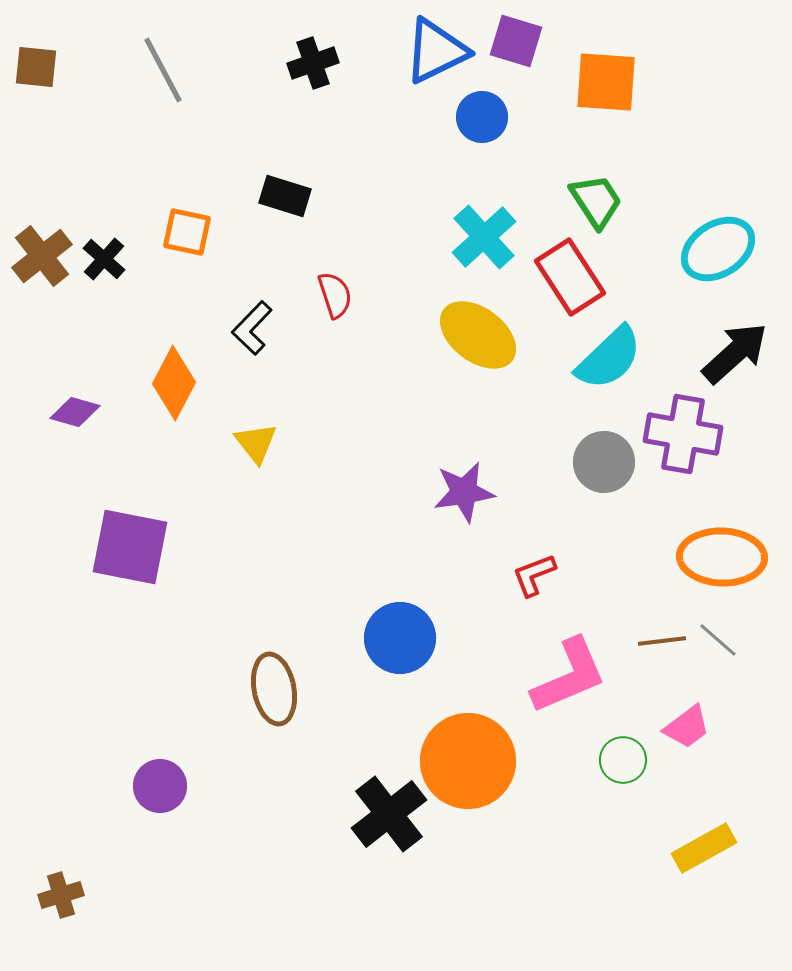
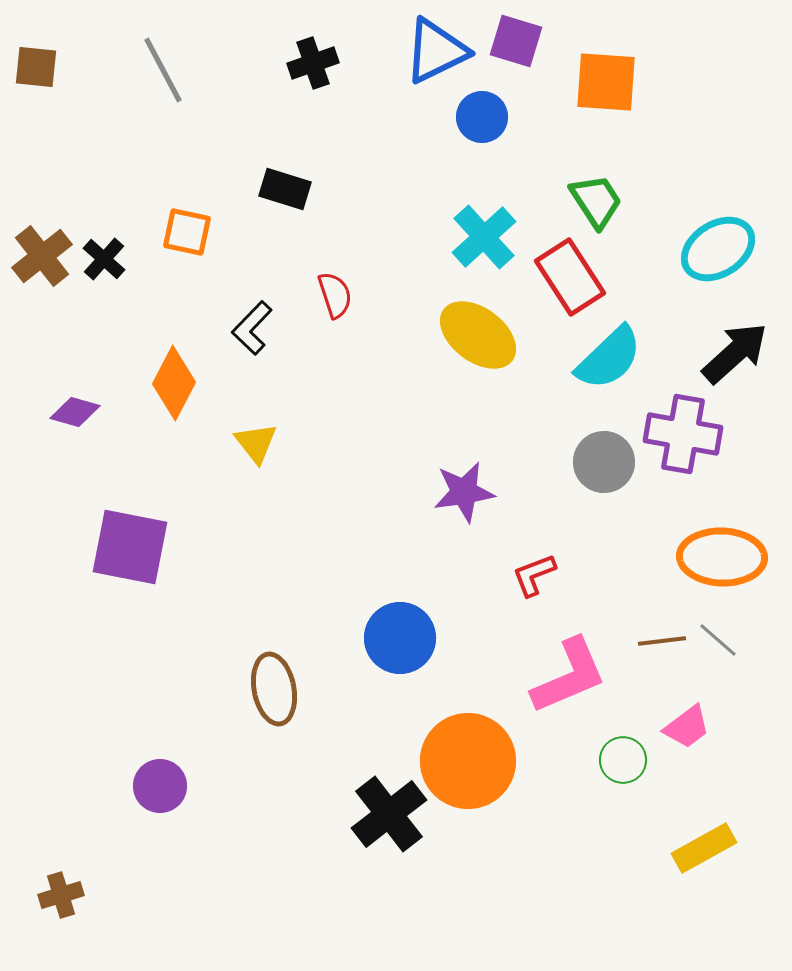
black rectangle at (285, 196): moved 7 px up
